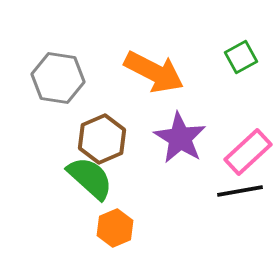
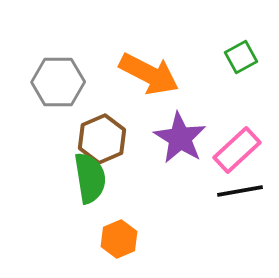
orange arrow: moved 5 px left, 2 px down
gray hexagon: moved 4 px down; rotated 9 degrees counterclockwise
pink rectangle: moved 11 px left, 2 px up
green semicircle: rotated 39 degrees clockwise
orange hexagon: moved 4 px right, 11 px down
